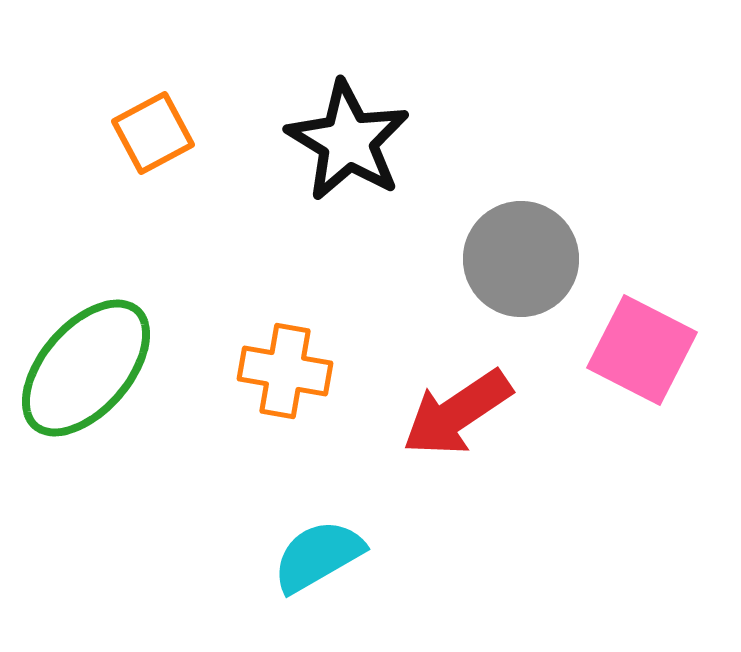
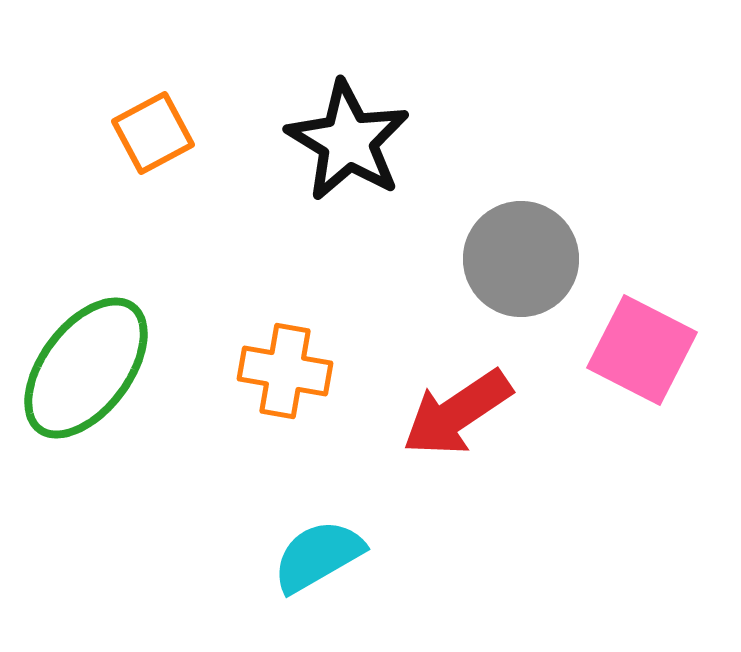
green ellipse: rotated 4 degrees counterclockwise
